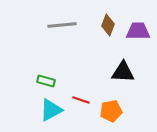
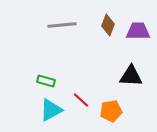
black triangle: moved 8 px right, 4 px down
red line: rotated 24 degrees clockwise
